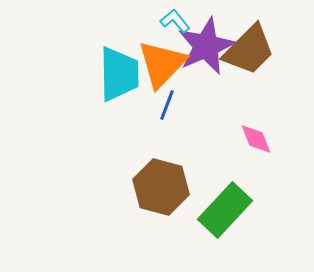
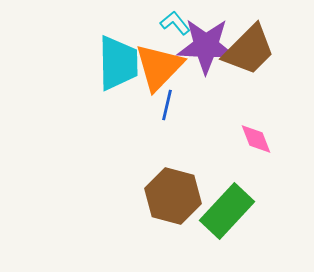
cyan L-shape: moved 2 px down
purple star: rotated 26 degrees clockwise
orange triangle: moved 3 px left, 3 px down
cyan trapezoid: moved 1 px left, 11 px up
blue line: rotated 8 degrees counterclockwise
brown hexagon: moved 12 px right, 9 px down
green rectangle: moved 2 px right, 1 px down
